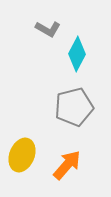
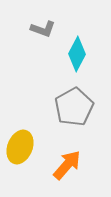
gray L-shape: moved 5 px left; rotated 10 degrees counterclockwise
gray pentagon: rotated 15 degrees counterclockwise
yellow ellipse: moved 2 px left, 8 px up
